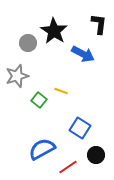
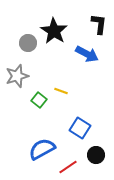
blue arrow: moved 4 px right
